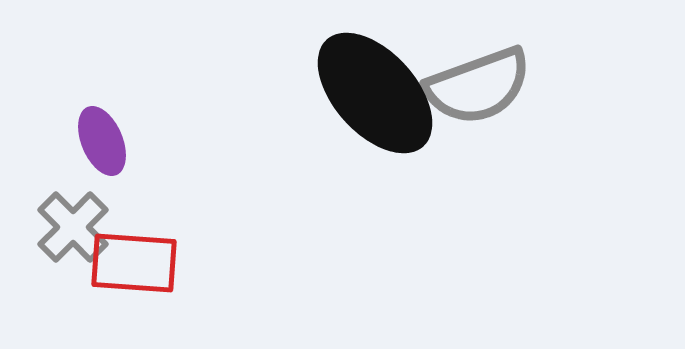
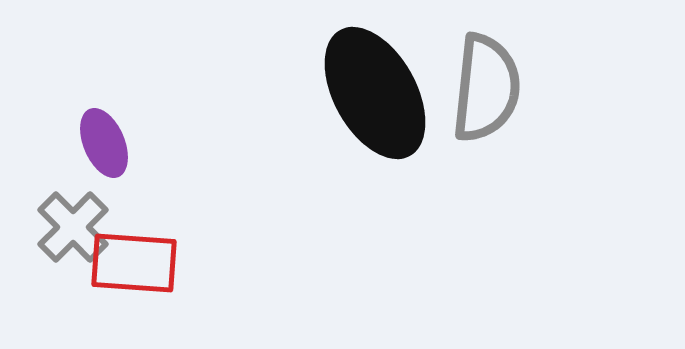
gray semicircle: moved 8 px right, 2 px down; rotated 64 degrees counterclockwise
black ellipse: rotated 13 degrees clockwise
purple ellipse: moved 2 px right, 2 px down
